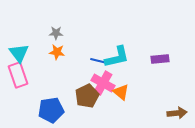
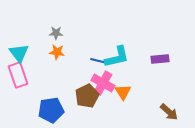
orange triangle: moved 2 px right; rotated 18 degrees clockwise
brown arrow: moved 8 px left, 1 px up; rotated 48 degrees clockwise
